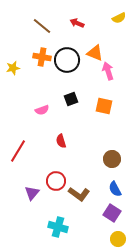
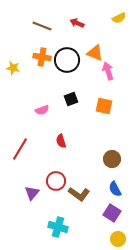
brown line: rotated 18 degrees counterclockwise
yellow star: rotated 24 degrees clockwise
red line: moved 2 px right, 2 px up
